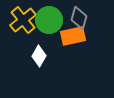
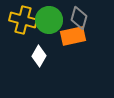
yellow cross: rotated 36 degrees counterclockwise
